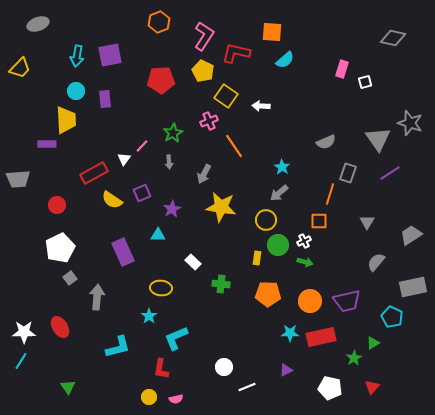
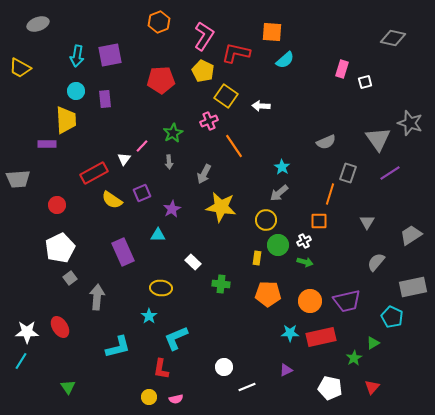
yellow trapezoid at (20, 68): rotated 75 degrees clockwise
white star at (24, 332): moved 3 px right
